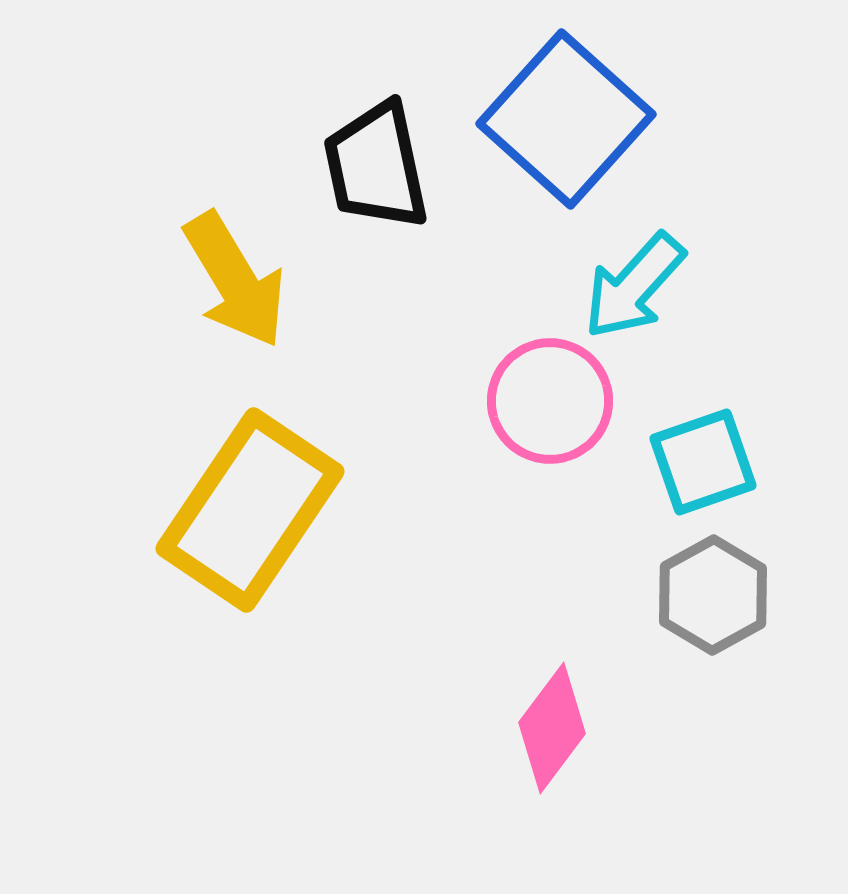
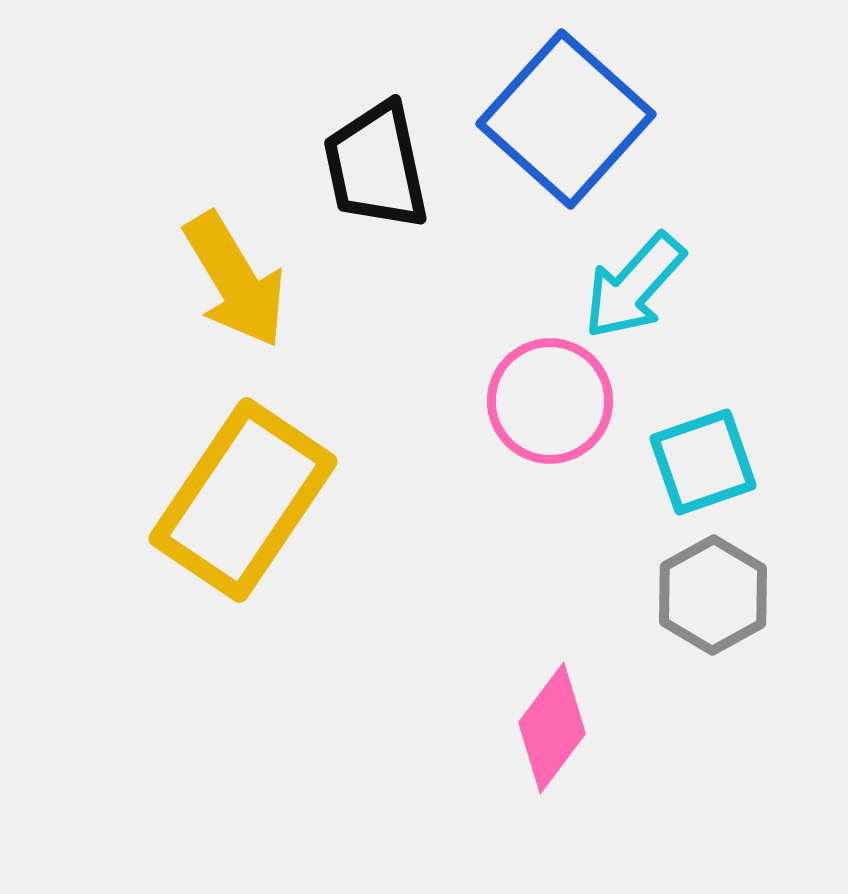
yellow rectangle: moved 7 px left, 10 px up
